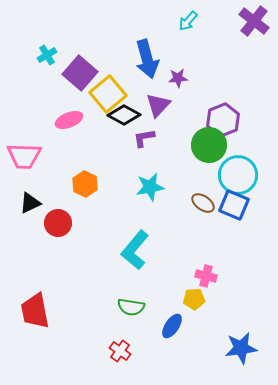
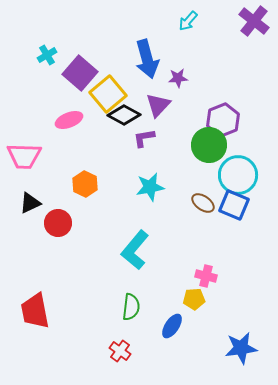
green semicircle: rotated 92 degrees counterclockwise
